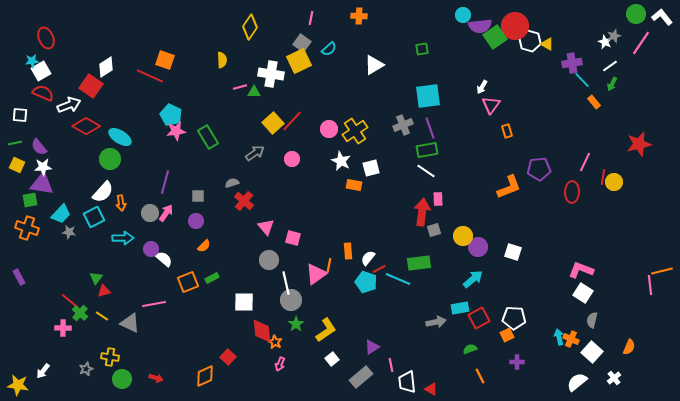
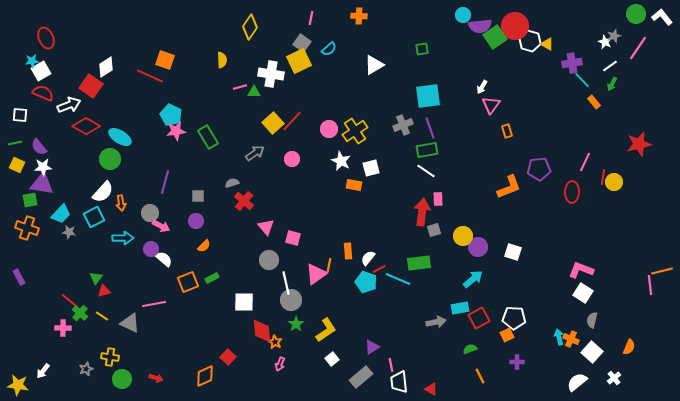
pink line at (641, 43): moved 3 px left, 5 px down
pink arrow at (166, 213): moved 5 px left, 13 px down; rotated 84 degrees clockwise
white trapezoid at (407, 382): moved 8 px left
